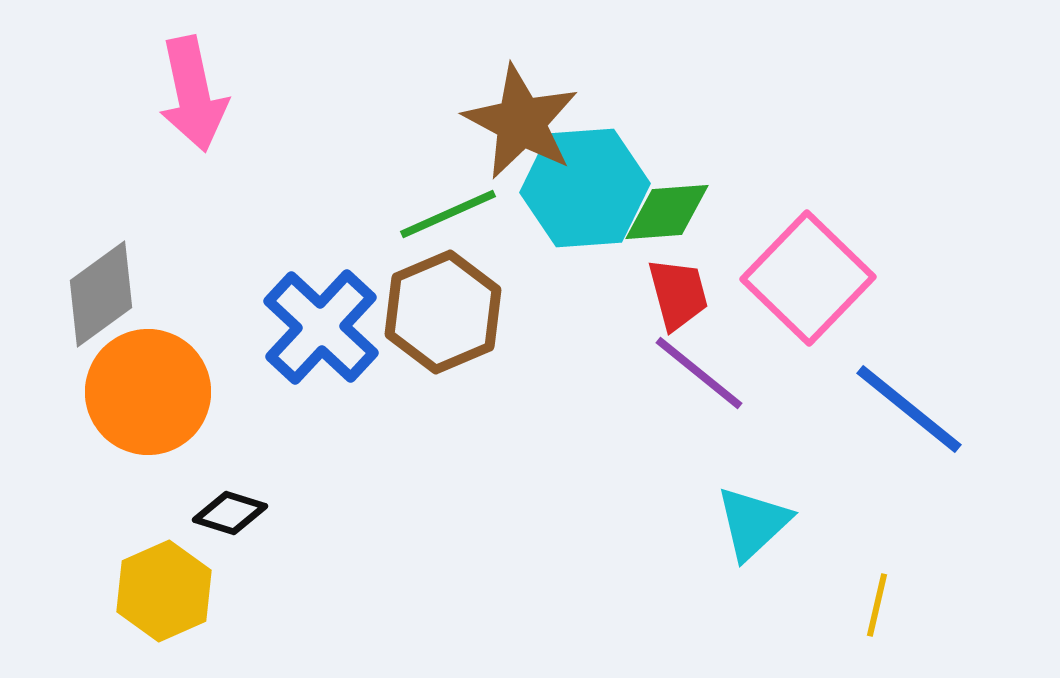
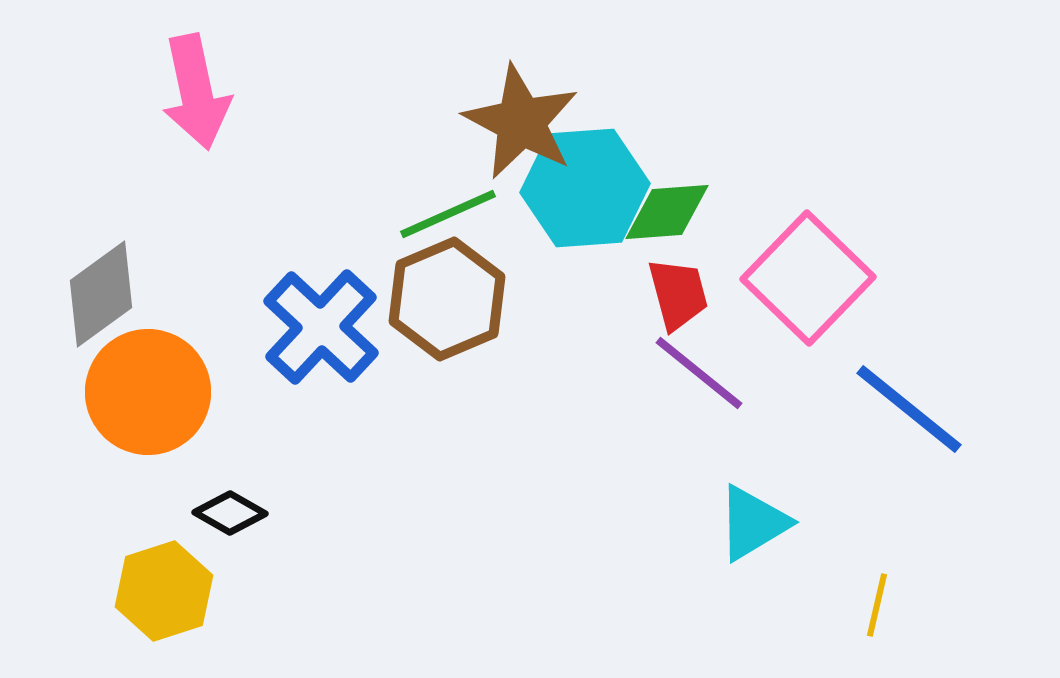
pink arrow: moved 3 px right, 2 px up
brown hexagon: moved 4 px right, 13 px up
black diamond: rotated 12 degrees clockwise
cyan triangle: rotated 12 degrees clockwise
yellow hexagon: rotated 6 degrees clockwise
